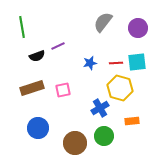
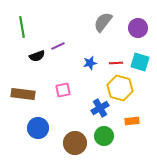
cyan square: moved 3 px right; rotated 24 degrees clockwise
brown rectangle: moved 9 px left, 6 px down; rotated 25 degrees clockwise
